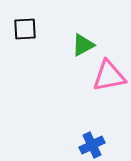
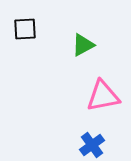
pink triangle: moved 6 px left, 20 px down
blue cross: rotated 10 degrees counterclockwise
